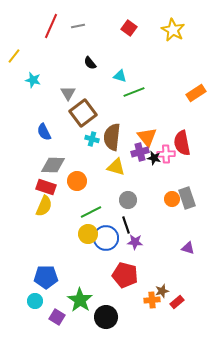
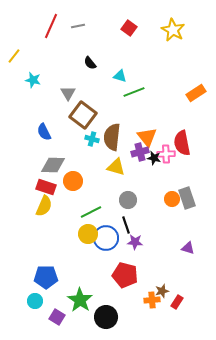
brown square at (83, 113): moved 2 px down; rotated 16 degrees counterclockwise
orange circle at (77, 181): moved 4 px left
red rectangle at (177, 302): rotated 16 degrees counterclockwise
